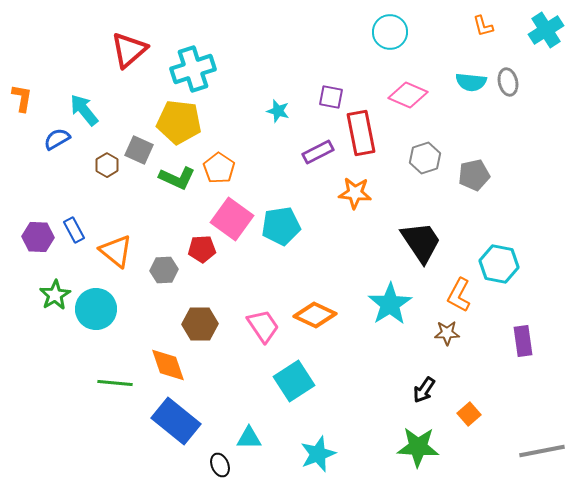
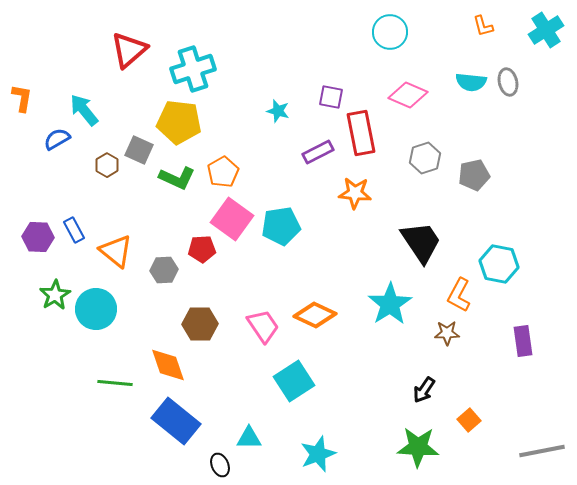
orange pentagon at (219, 168): moved 4 px right, 4 px down; rotated 8 degrees clockwise
orange square at (469, 414): moved 6 px down
